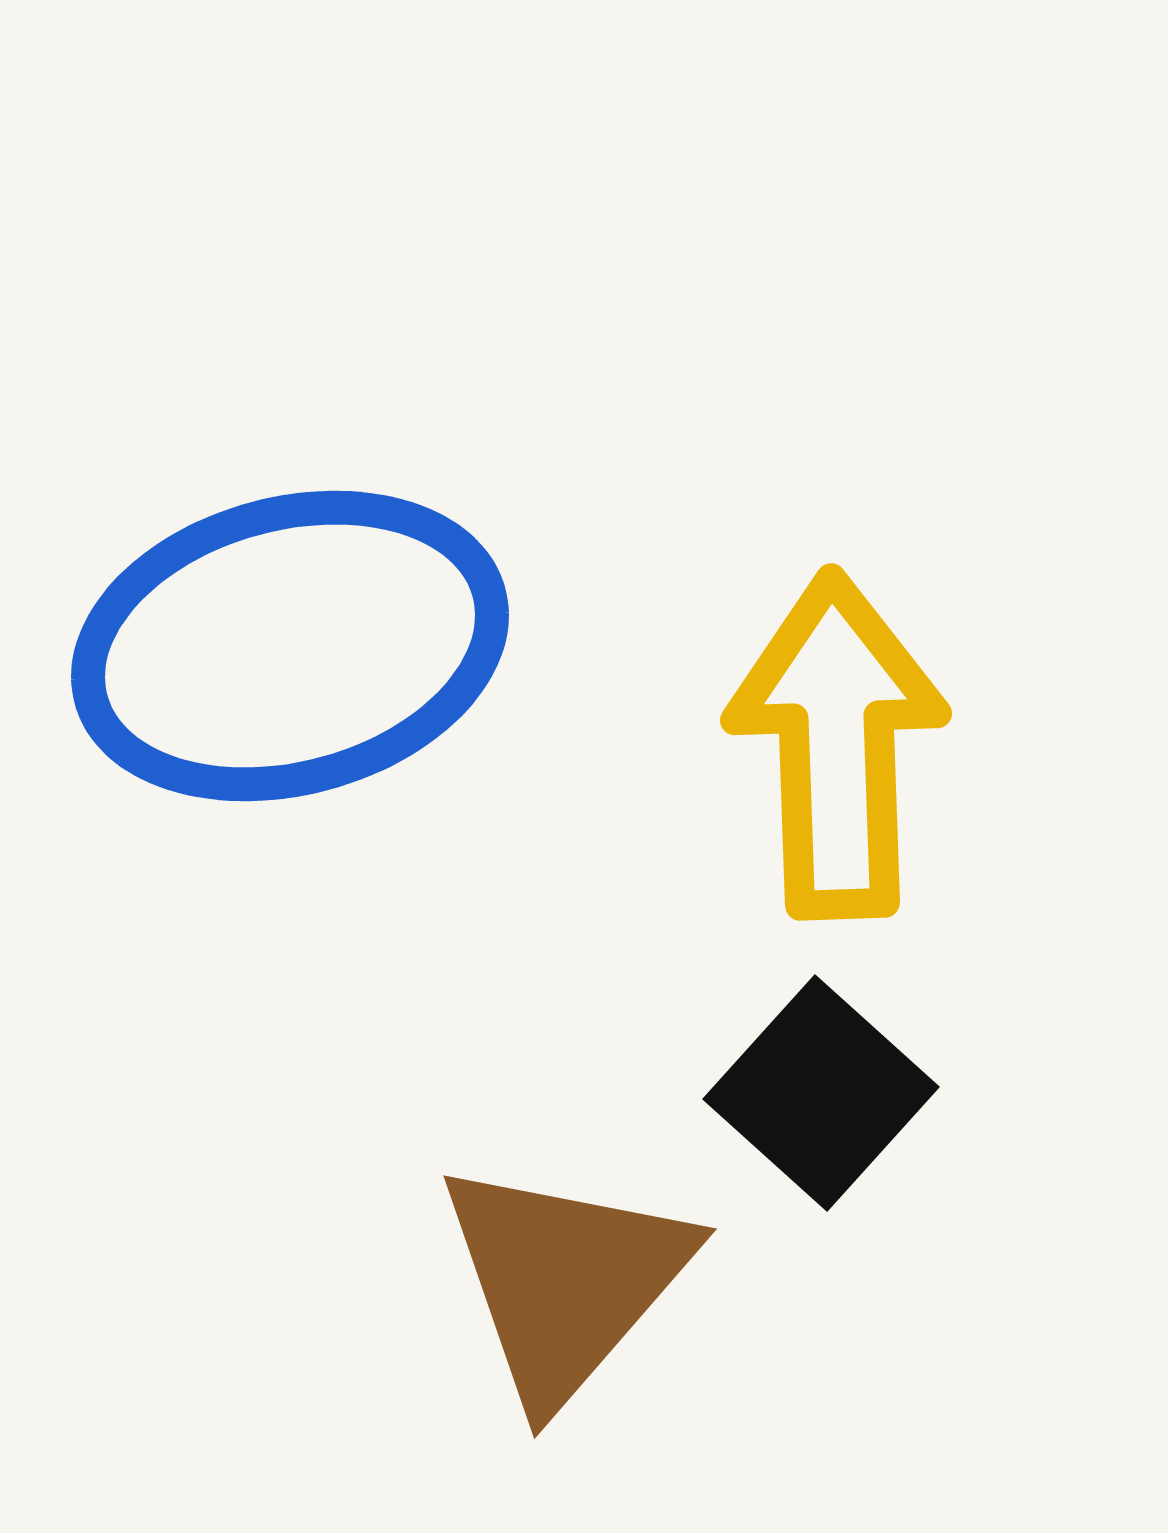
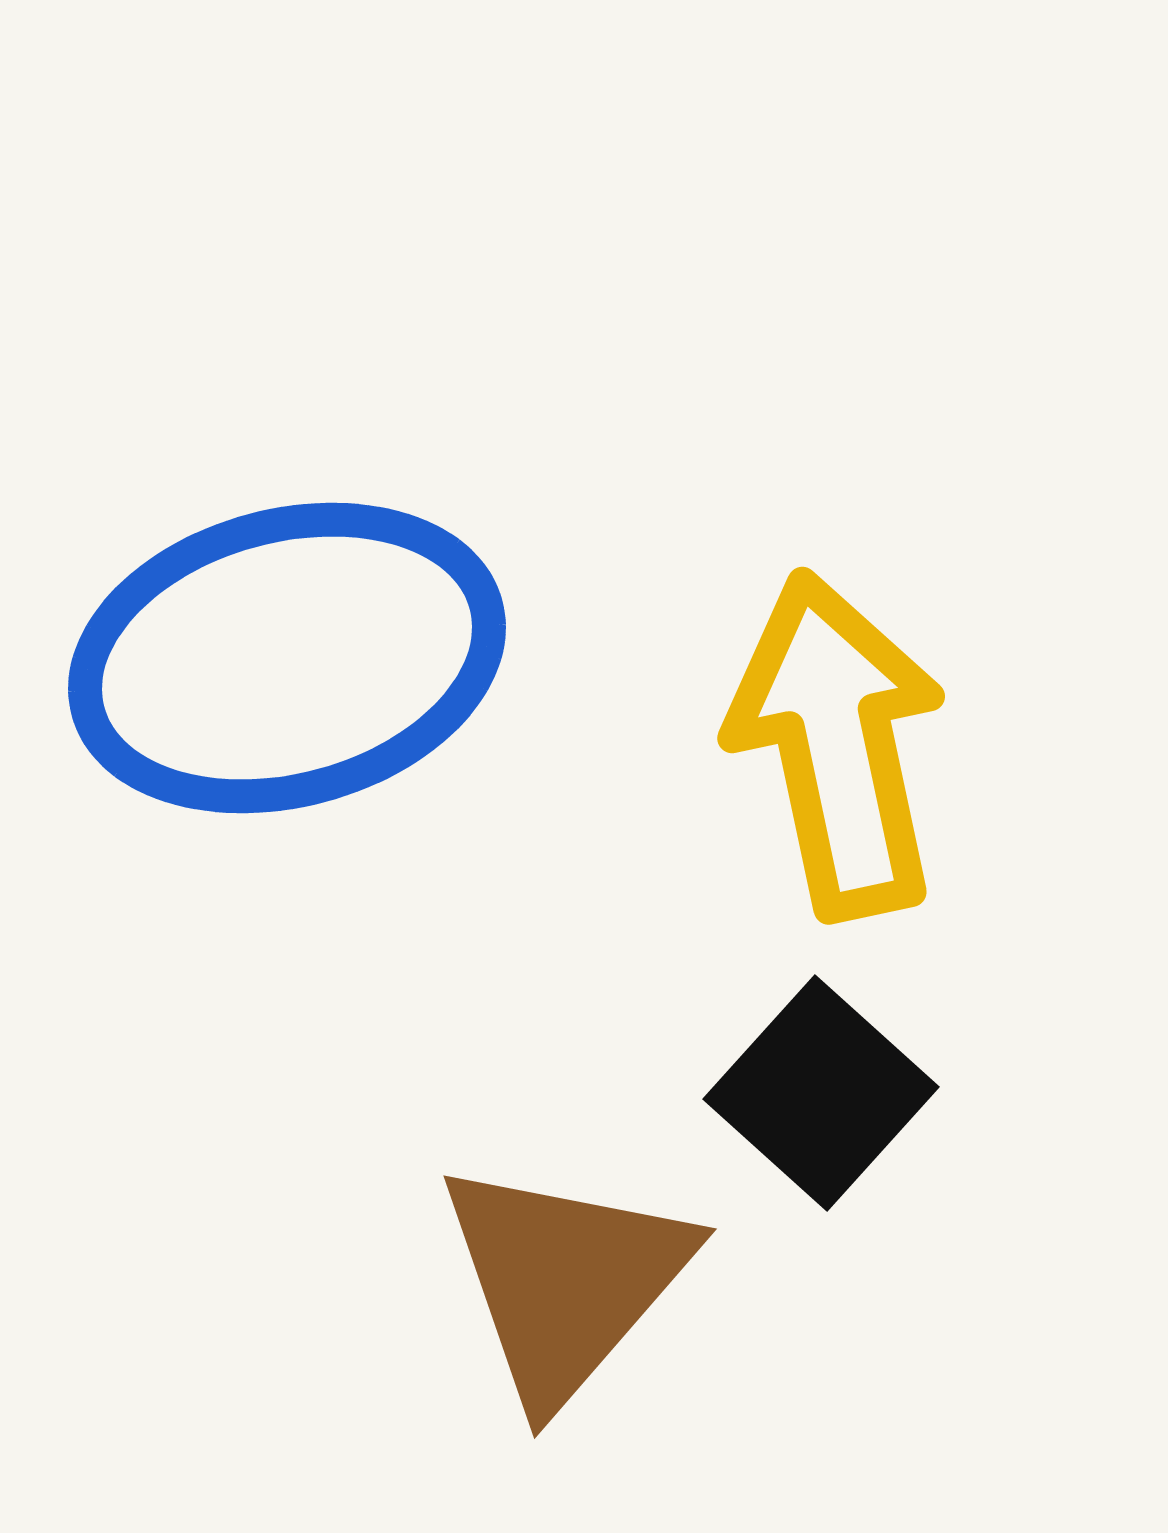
blue ellipse: moved 3 px left, 12 px down
yellow arrow: rotated 10 degrees counterclockwise
